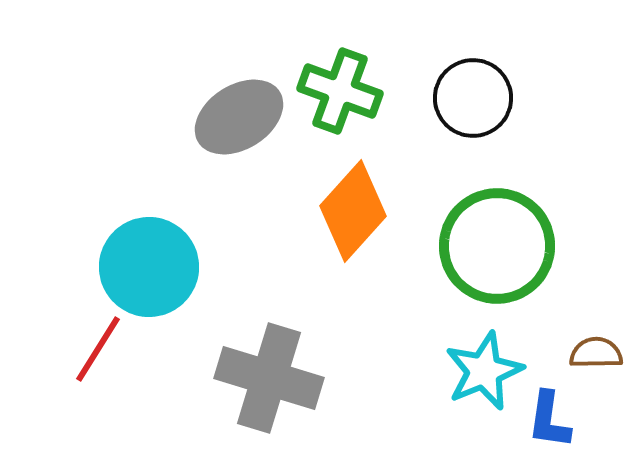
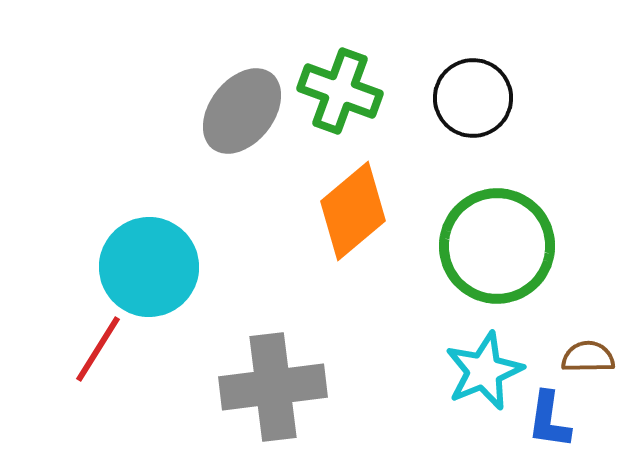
gray ellipse: moved 3 px right, 6 px up; rotated 20 degrees counterclockwise
orange diamond: rotated 8 degrees clockwise
brown semicircle: moved 8 px left, 4 px down
gray cross: moved 4 px right, 9 px down; rotated 24 degrees counterclockwise
